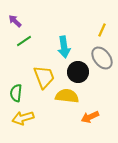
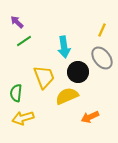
purple arrow: moved 2 px right, 1 px down
yellow semicircle: rotated 30 degrees counterclockwise
